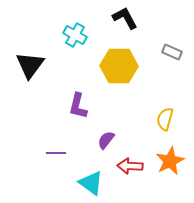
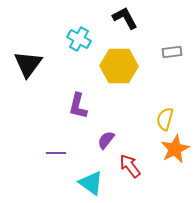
cyan cross: moved 4 px right, 4 px down
gray rectangle: rotated 30 degrees counterclockwise
black triangle: moved 2 px left, 1 px up
orange star: moved 5 px right, 12 px up
red arrow: rotated 50 degrees clockwise
